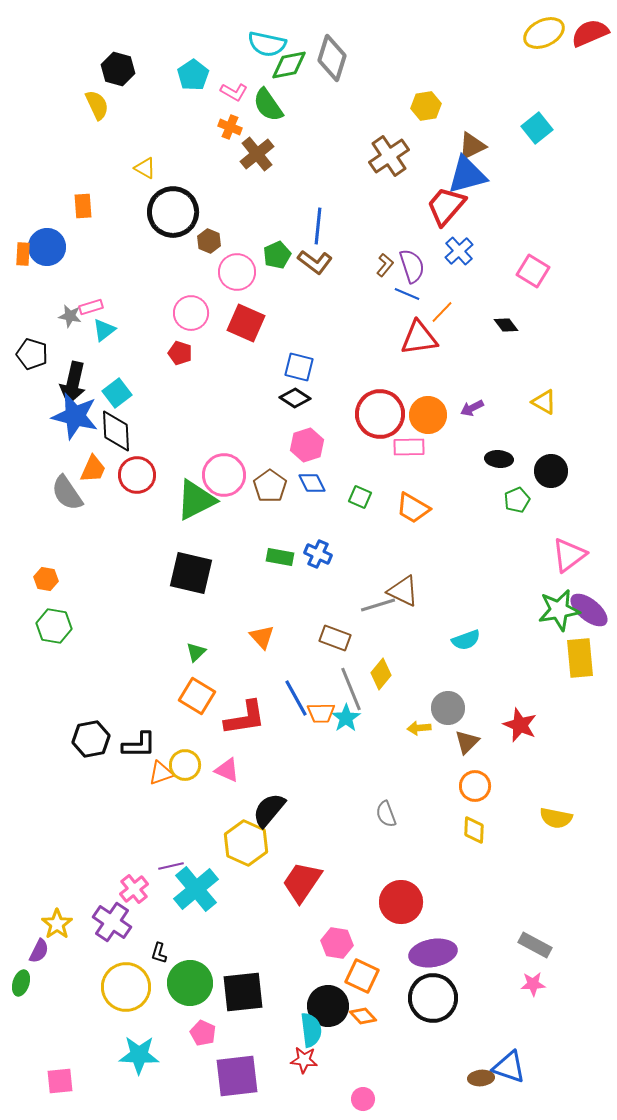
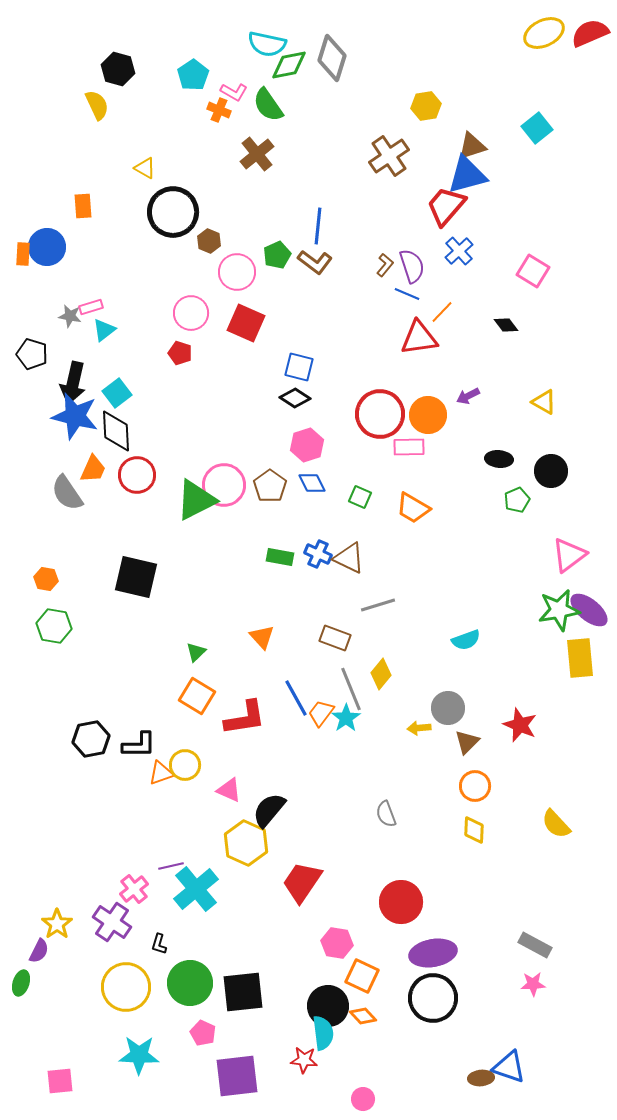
orange cross at (230, 127): moved 11 px left, 17 px up
brown triangle at (472, 146): rotated 8 degrees clockwise
purple arrow at (472, 408): moved 4 px left, 12 px up
pink circle at (224, 475): moved 10 px down
black square at (191, 573): moved 55 px left, 4 px down
brown triangle at (403, 591): moved 54 px left, 33 px up
orange trapezoid at (321, 713): rotated 128 degrees clockwise
pink triangle at (227, 770): moved 2 px right, 20 px down
yellow semicircle at (556, 818): moved 6 px down; rotated 36 degrees clockwise
black L-shape at (159, 953): moved 9 px up
cyan semicircle at (311, 1030): moved 12 px right, 3 px down
